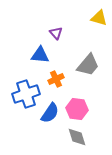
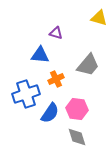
purple triangle: rotated 32 degrees counterclockwise
